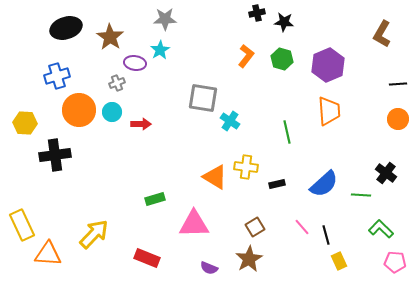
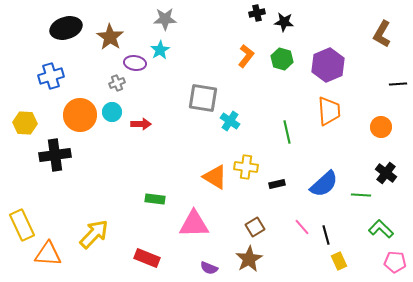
blue cross at (57, 76): moved 6 px left
orange circle at (79, 110): moved 1 px right, 5 px down
orange circle at (398, 119): moved 17 px left, 8 px down
green rectangle at (155, 199): rotated 24 degrees clockwise
